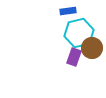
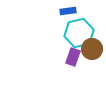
brown circle: moved 1 px down
purple rectangle: moved 1 px left
